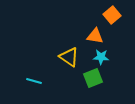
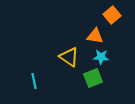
cyan line: rotated 63 degrees clockwise
